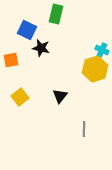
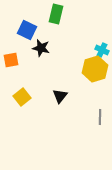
yellow square: moved 2 px right
gray line: moved 16 px right, 12 px up
